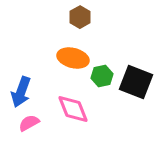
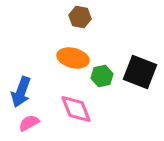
brown hexagon: rotated 20 degrees counterclockwise
black square: moved 4 px right, 10 px up
pink diamond: moved 3 px right
